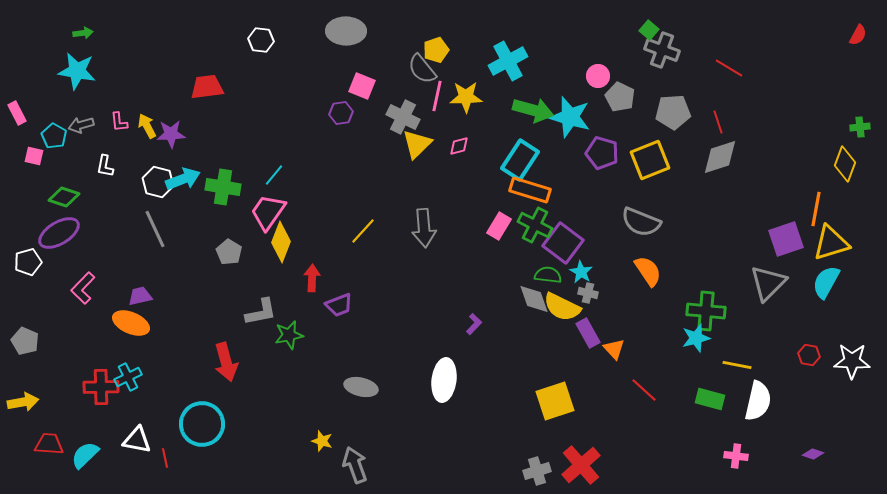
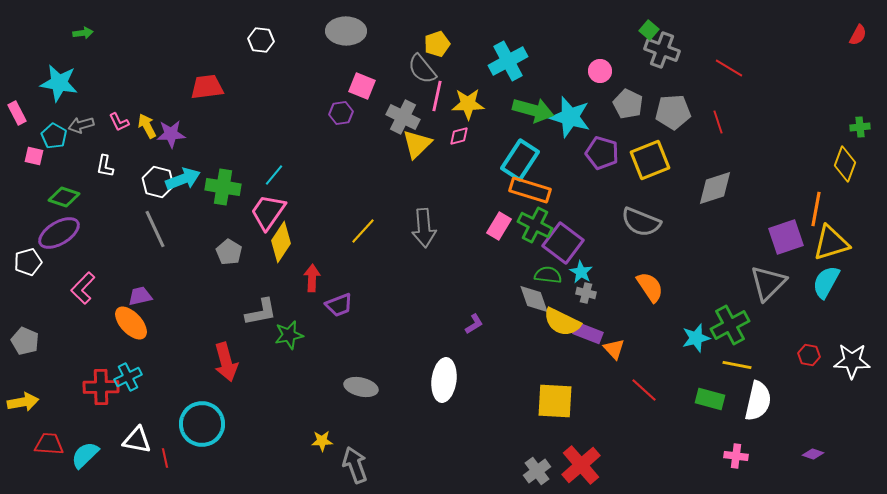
yellow pentagon at (436, 50): moved 1 px right, 6 px up
cyan star at (77, 71): moved 18 px left, 12 px down
pink circle at (598, 76): moved 2 px right, 5 px up
yellow star at (466, 97): moved 2 px right, 7 px down
gray pentagon at (620, 97): moved 8 px right, 7 px down
pink L-shape at (119, 122): rotated 20 degrees counterclockwise
pink diamond at (459, 146): moved 10 px up
gray diamond at (720, 157): moved 5 px left, 31 px down
purple square at (786, 239): moved 2 px up
yellow diamond at (281, 242): rotated 12 degrees clockwise
orange semicircle at (648, 271): moved 2 px right, 16 px down
gray cross at (588, 293): moved 2 px left
yellow semicircle at (562, 307): moved 15 px down
green cross at (706, 311): moved 24 px right, 14 px down; rotated 33 degrees counterclockwise
orange ellipse at (131, 323): rotated 24 degrees clockwise
purple L-shape at (474, 324): rotated 15 degrees clockwise
purple rectangle at (588, 333): rotated 40 degrees counterclockwise
yellow square at (555, 401): rotated 21 degrees clockwise
yellow star at (322, 441): rotated 20 degrees counterclockwise
gray cross at (537, 471): rotated 20 degrees counterclockwise
